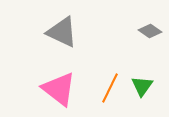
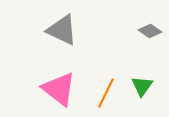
gray triangle: moved 2 px up
orange line: moved 4 px left, 5 px down
